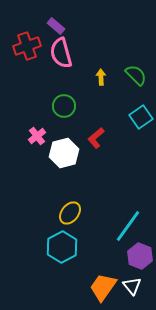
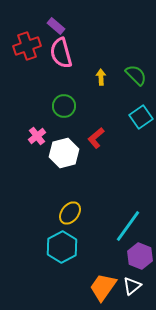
white triangle: rotated 30 degrees clockwise
